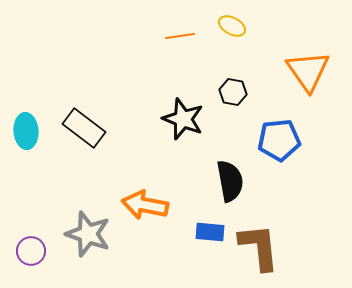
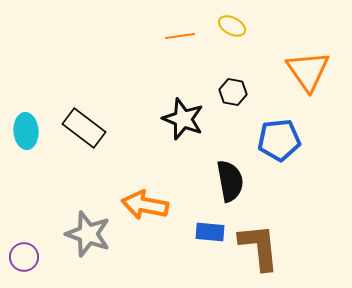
purple circle: moved 7 px left, 6 px down
